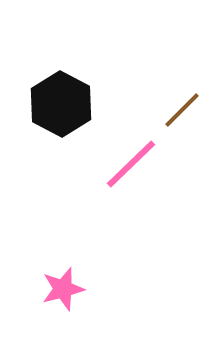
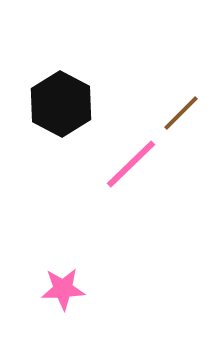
brown line: moved 1 px left, 3 px down
pink star: rotated 12 degrees clockwise
